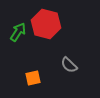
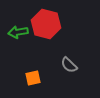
green arrow: rotated 132 degrees counterclockwise
